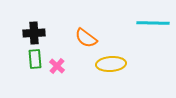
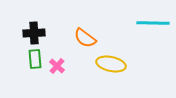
orange semicircle: moved 1 px left
yellow ellipse: rotated 16 degrees clockwise
